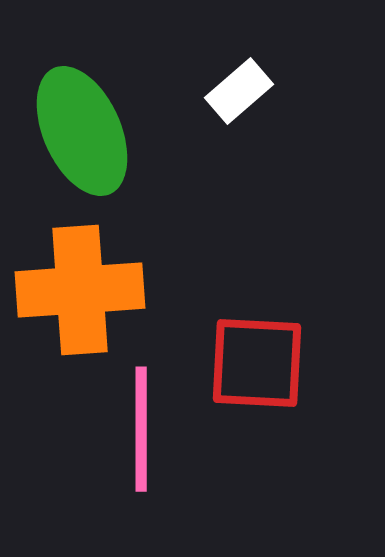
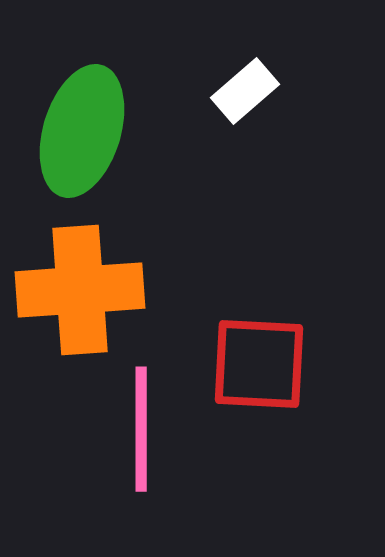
white rectangle: moved 6 px right
green ellipse: rotated 41 degrees clockwise
red square: moved 2 px right, 1 px down
